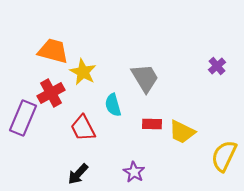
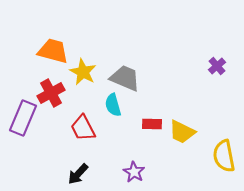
gray trapezoid: moved 20 px left; rotated 36 degrees counterclockwise
yellow semicircle: rotated 36 degrees counterclockwise
